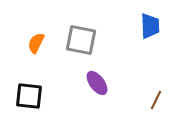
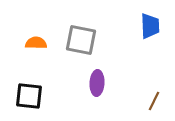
orange semicircle: rotated 65 degrees clockwise
purple ellipse: rotated 40 degrees clockwise
brown line: moved 2 px left, 1 px down
